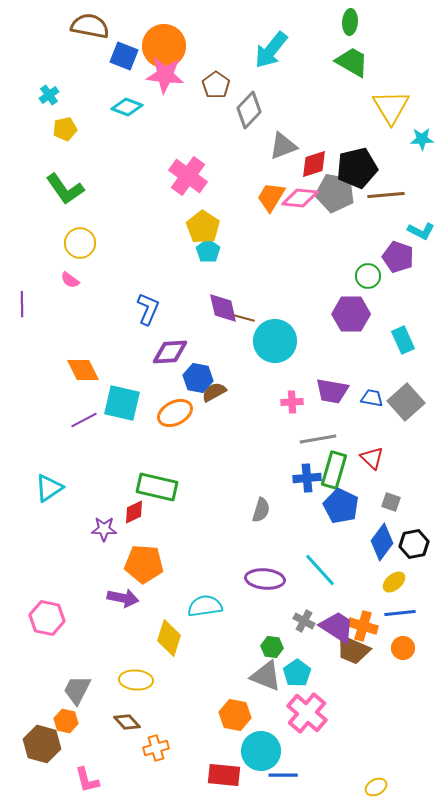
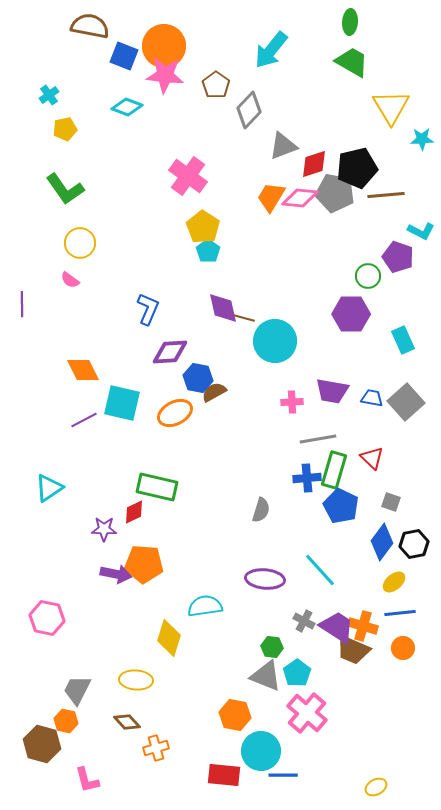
purple arrow at (123, 598): moved 7 px left, 24 px up
